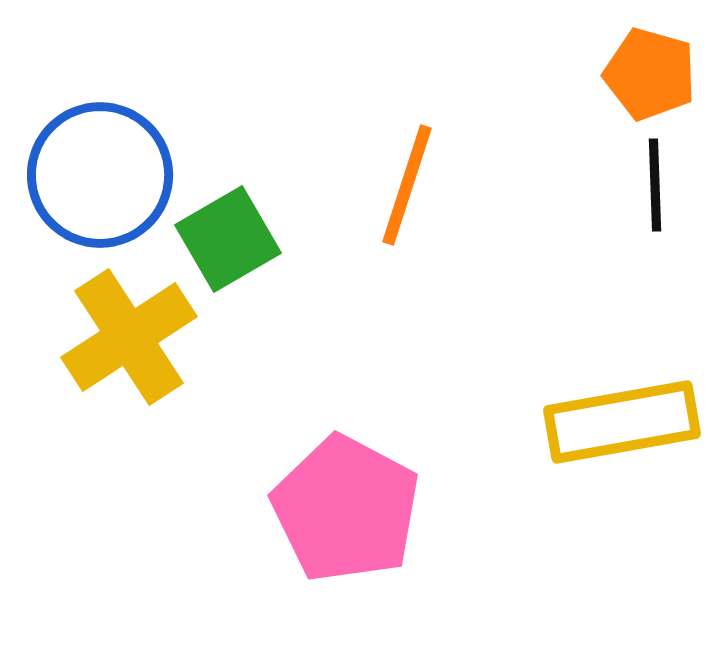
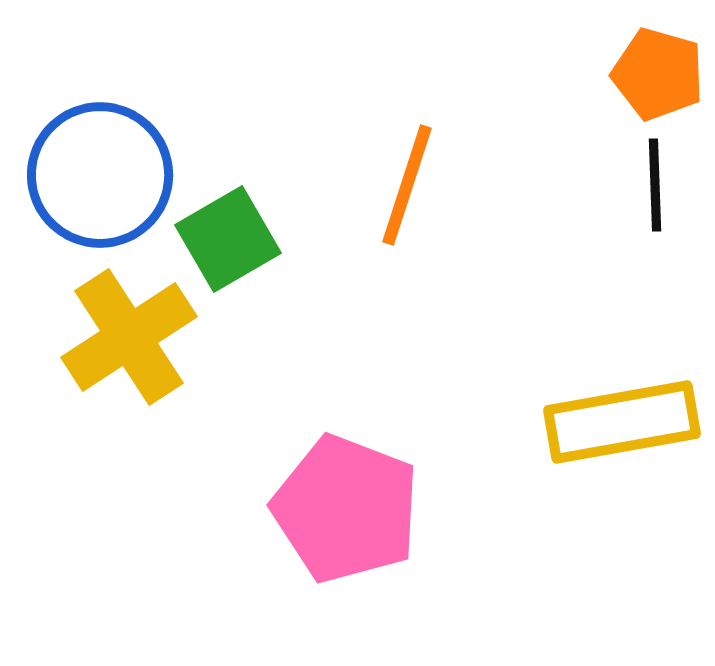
orange pentagon: moved 8 px right
pink pentagon: rotated 7 degrees counterclockwise
